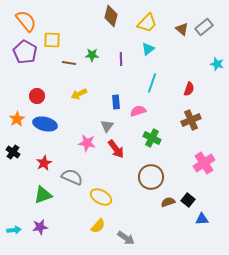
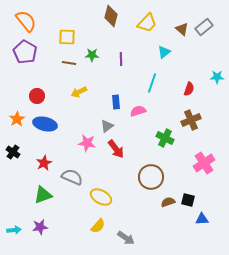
yellow square: moved 15 px right, 3 px up
cyan triangle: moved 16 px right, 3 px down
cyan star: moved 13 px down; rotated 16 degrees counterclockwise
yellow arrow: moved 2 px up
gray triangle: rotated 16 degrees clockwise
green cross: moved 13 px right
black square: rotated 24 degrees counterclockwise
